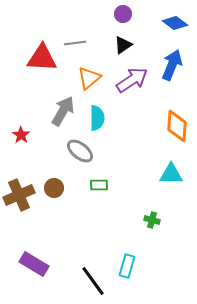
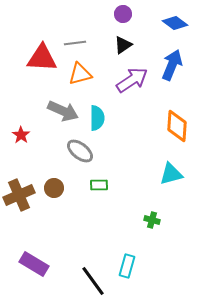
orange triangle: moved 9 px left, 4 px up; rotated 25 degrees clockwise
gray arrow: rotated 84 degrees clockwise
cyan triangle: rotated 15 degrees counterclockwise
